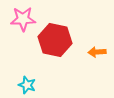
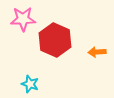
red hexagon: rotated 12 degrees clockwise
cyan star: moved 3 px right, 1 px up
